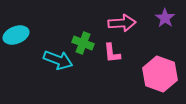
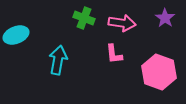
pink arrow: rotated 12 degrees clockwise
green cross: moved 1 px right, 25 px up
pink L-shape: moved 2 px right, 1 px down
cyan arrow: rotated 100 degrees counterclockwise
pink hexagon: moved 1 px left, 2 px up
